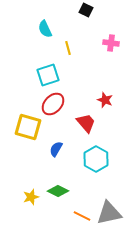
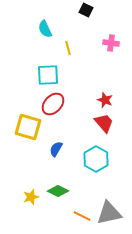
cyan square: rotated 15 degrees clockwise
red trapezoid: moved 18 px right
